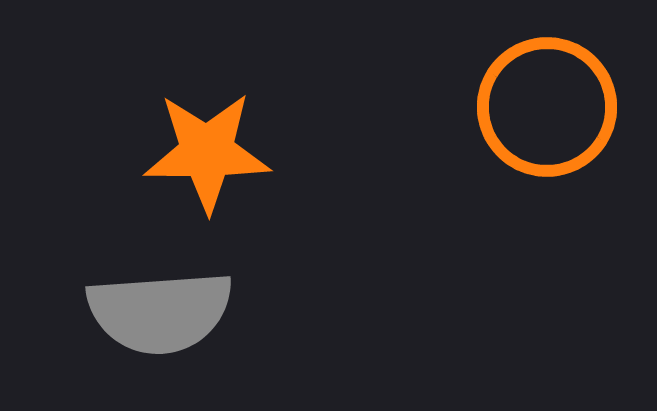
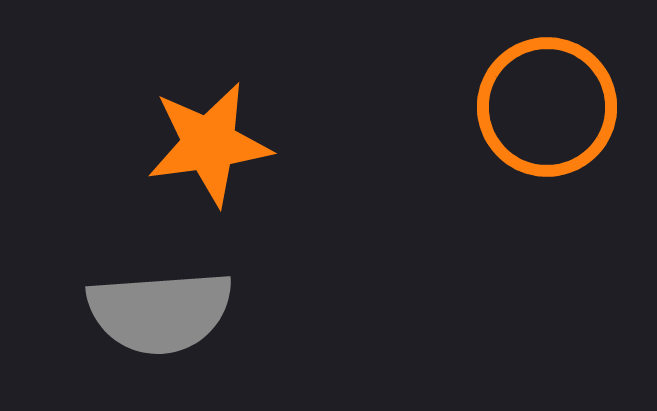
orange star: moved 2 px right, 8 px up; rotated 8 degrees counterclockwise
